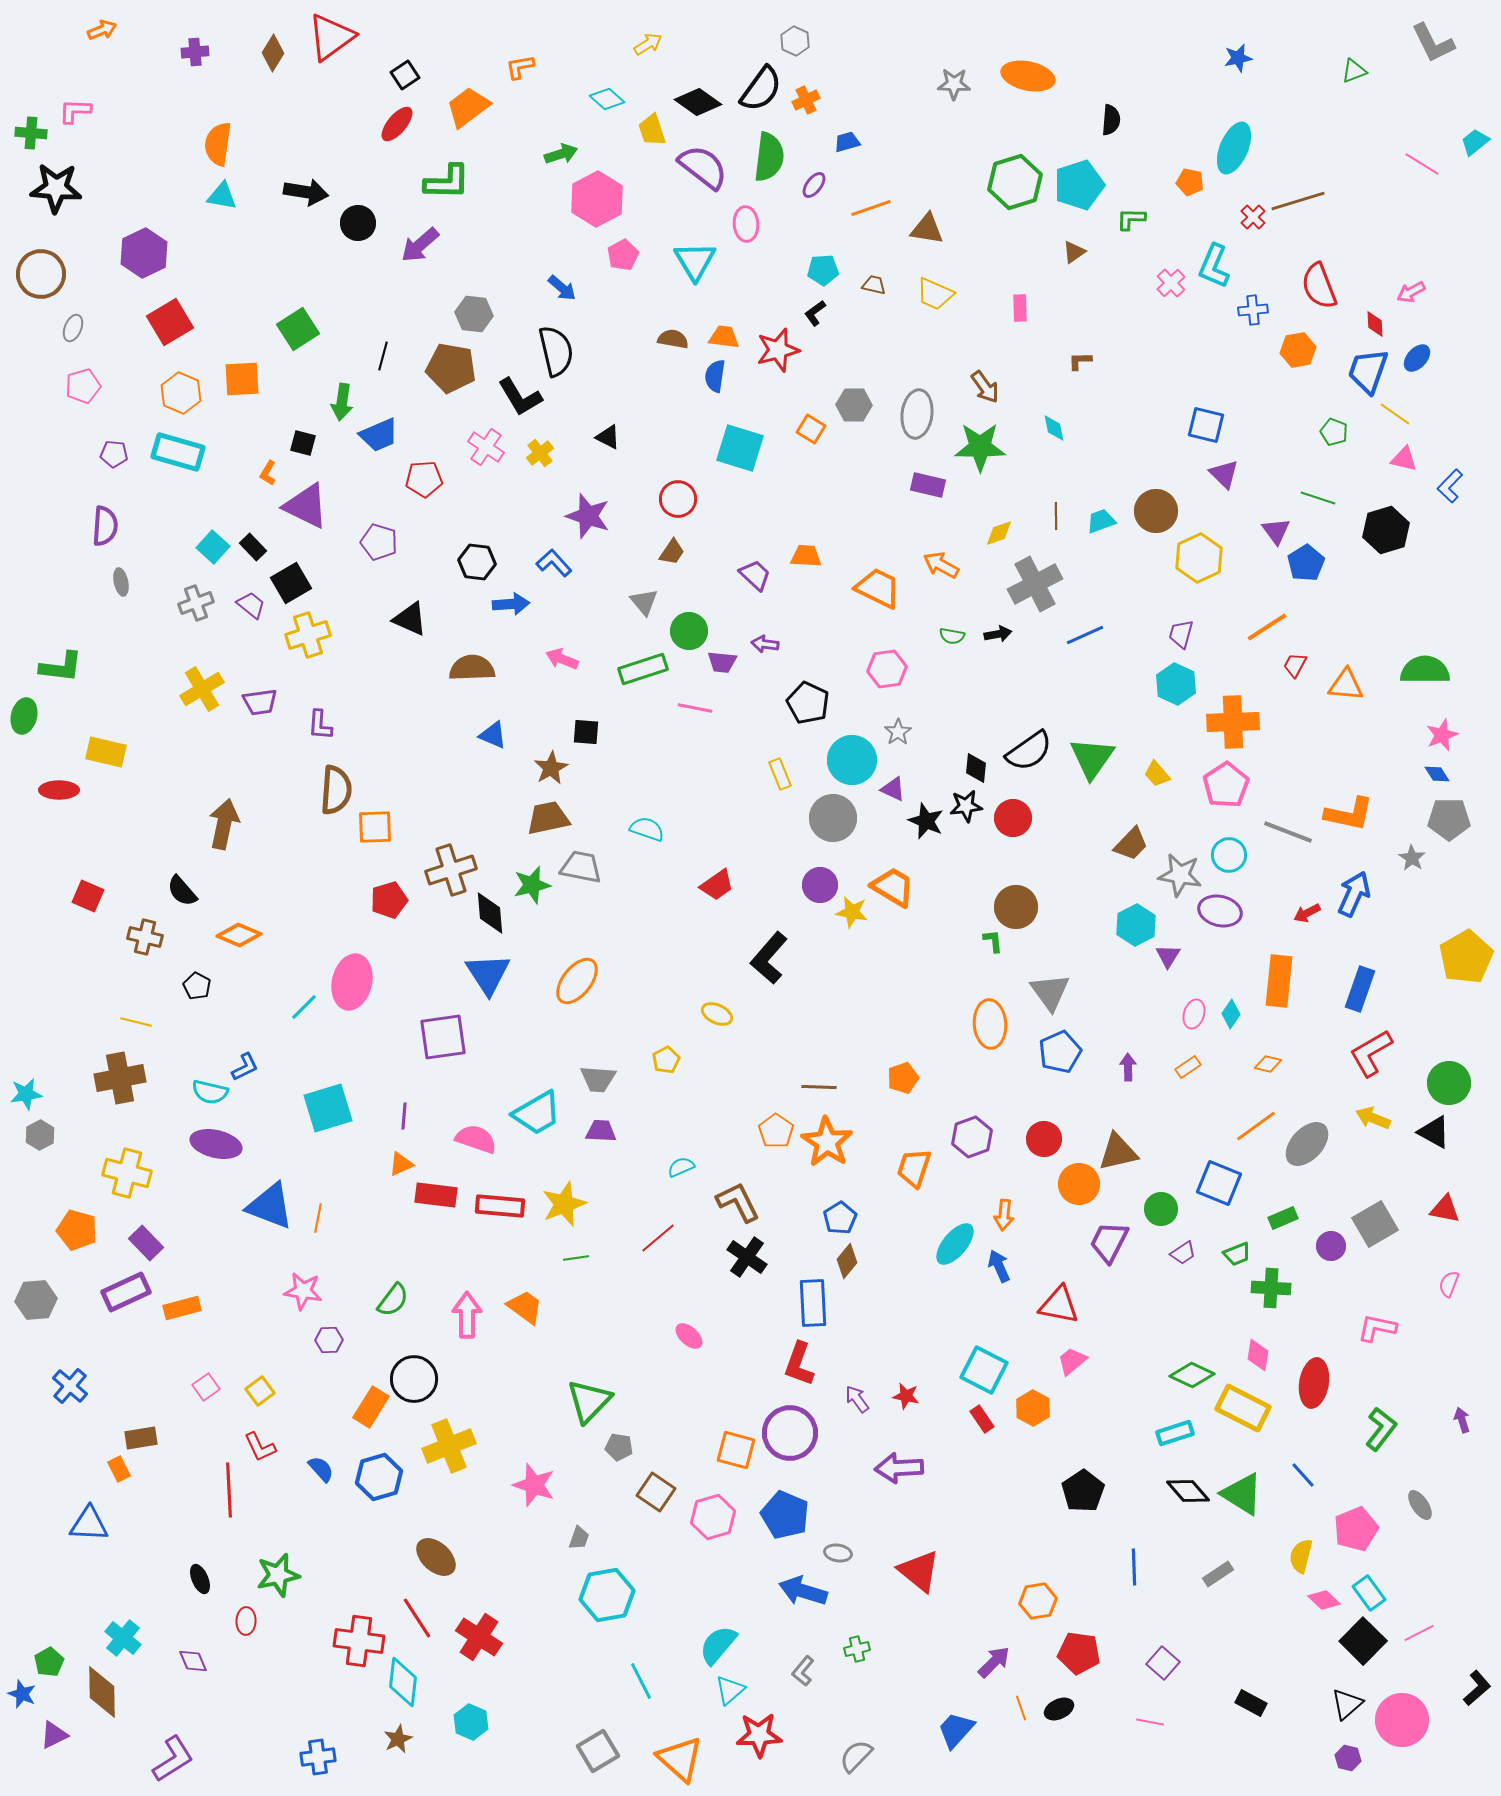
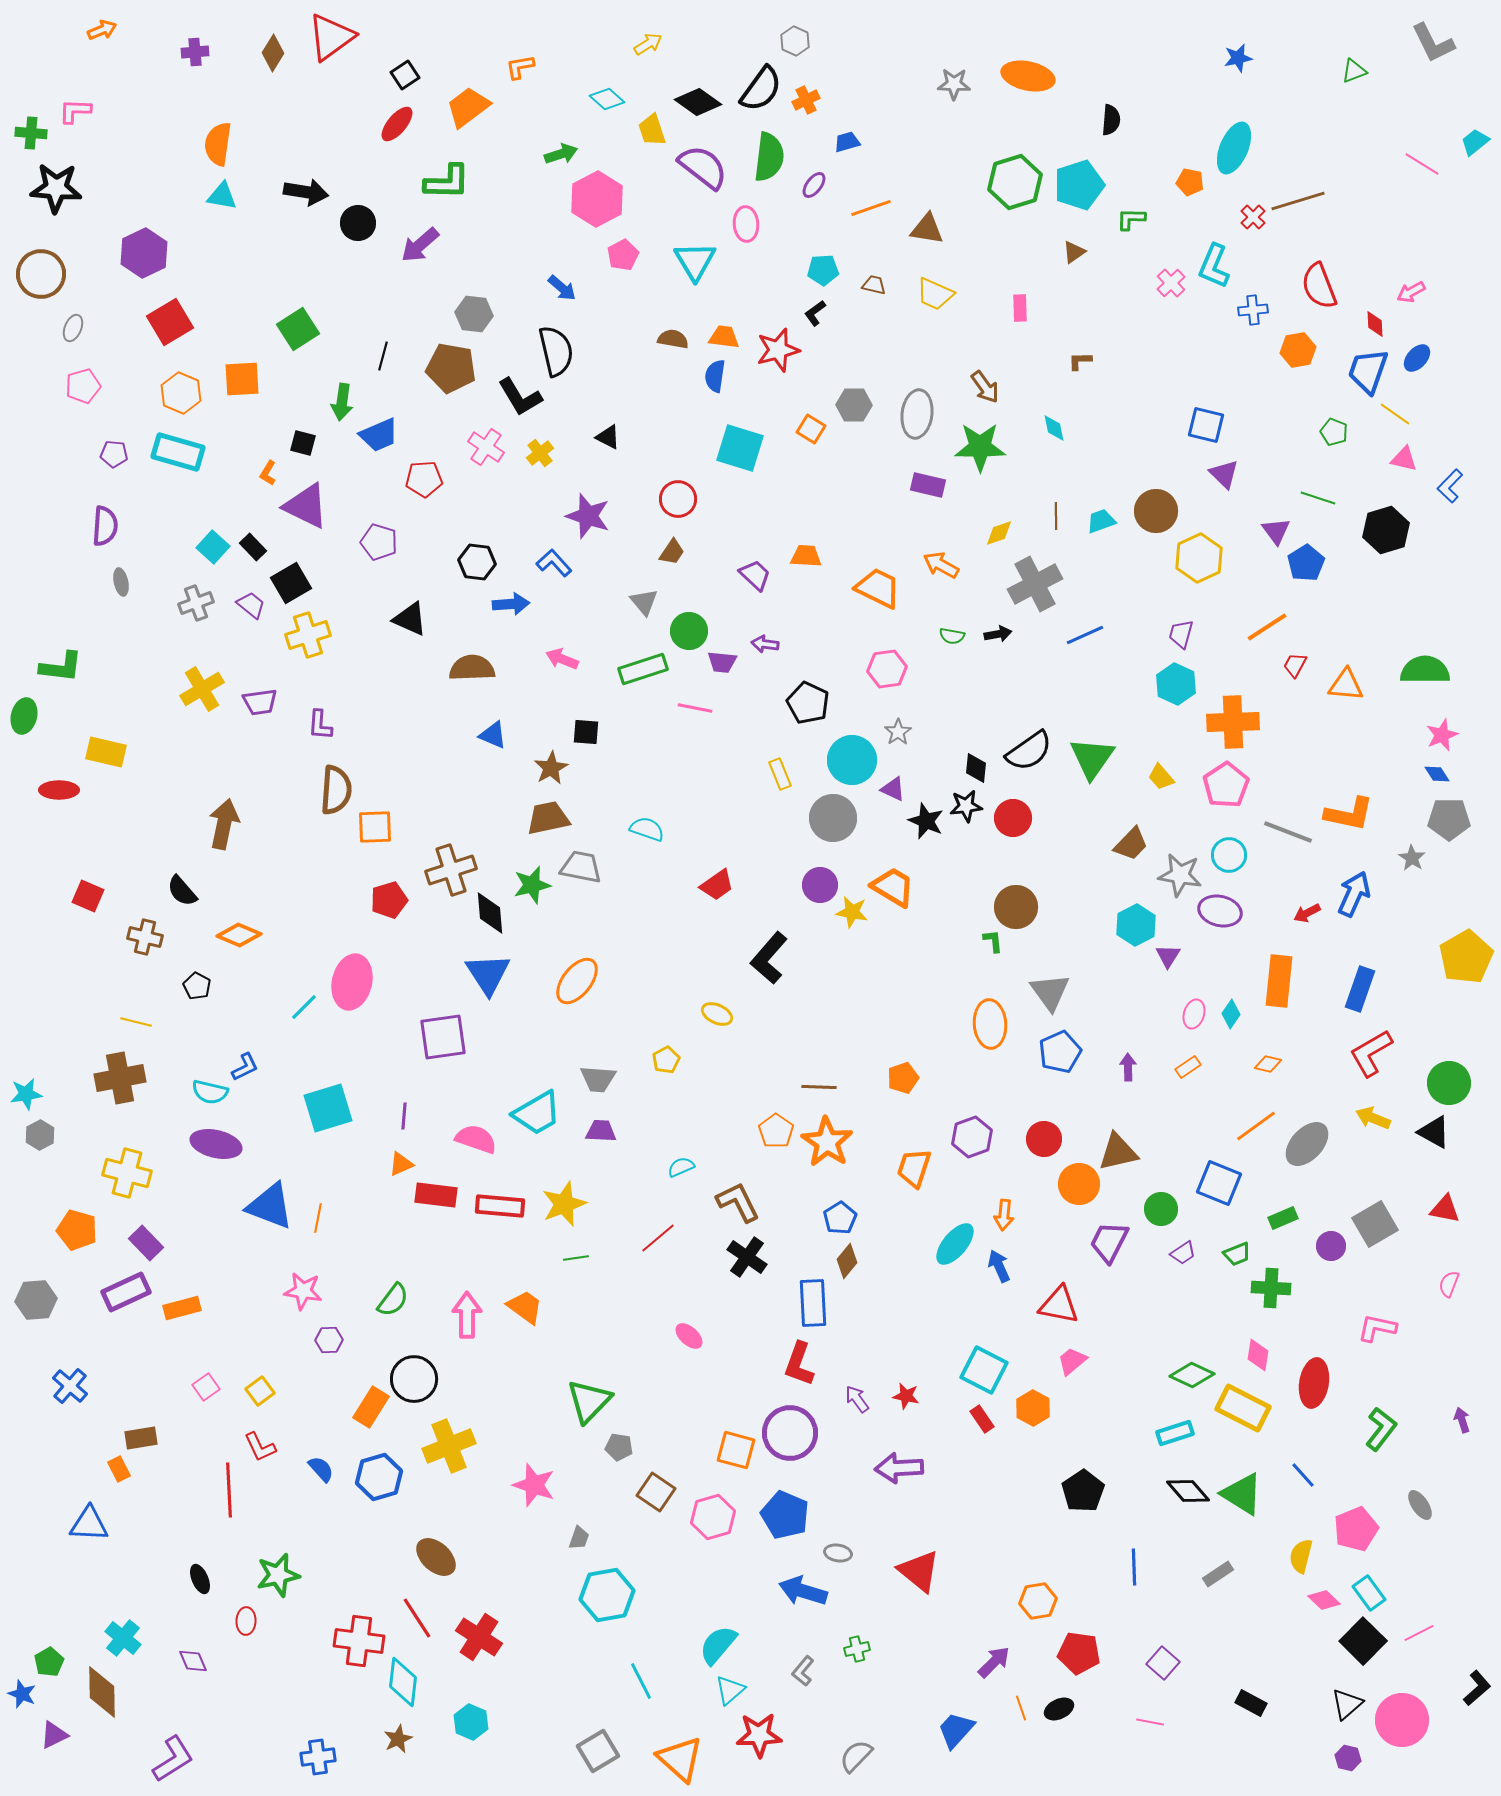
yellow trapezoid at (1157, 774): moved 4 px right, 3 px down
